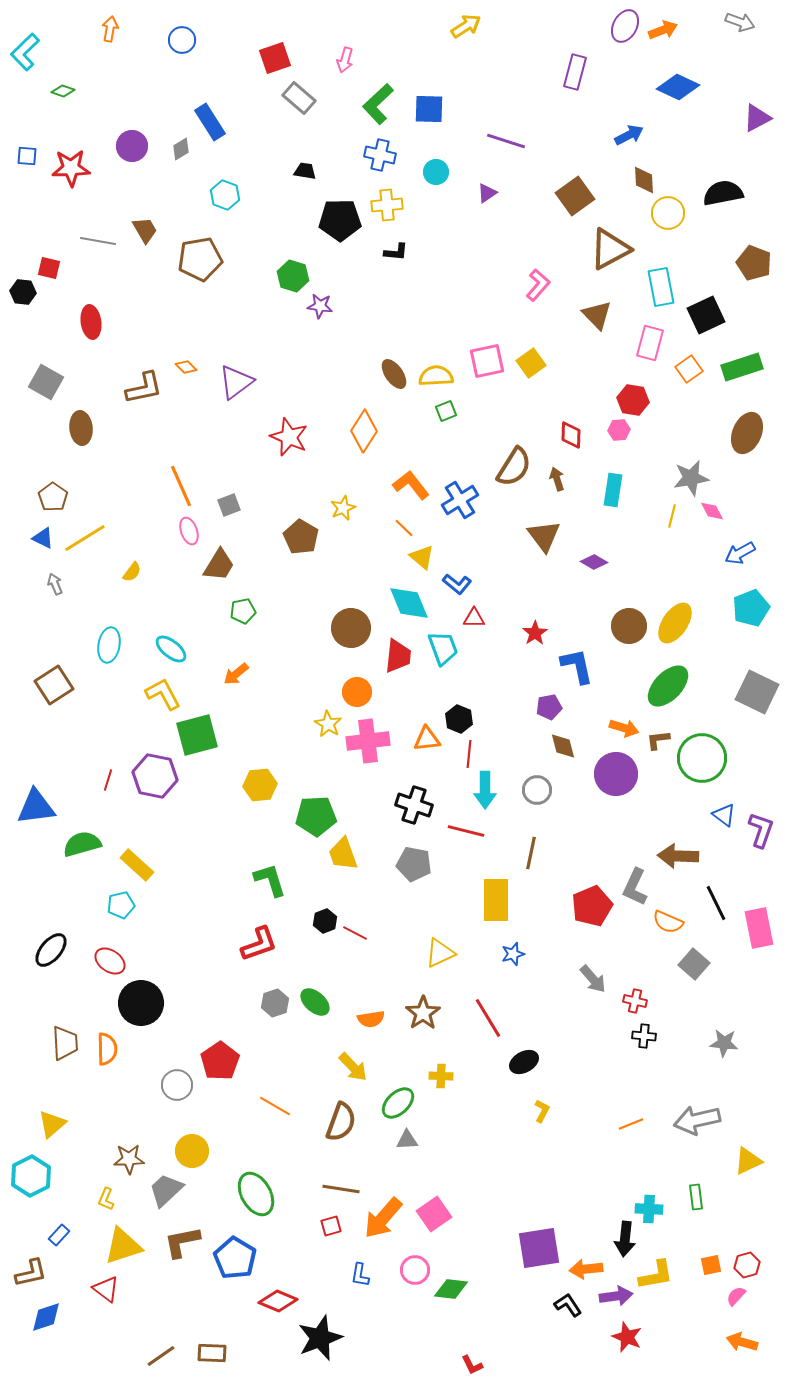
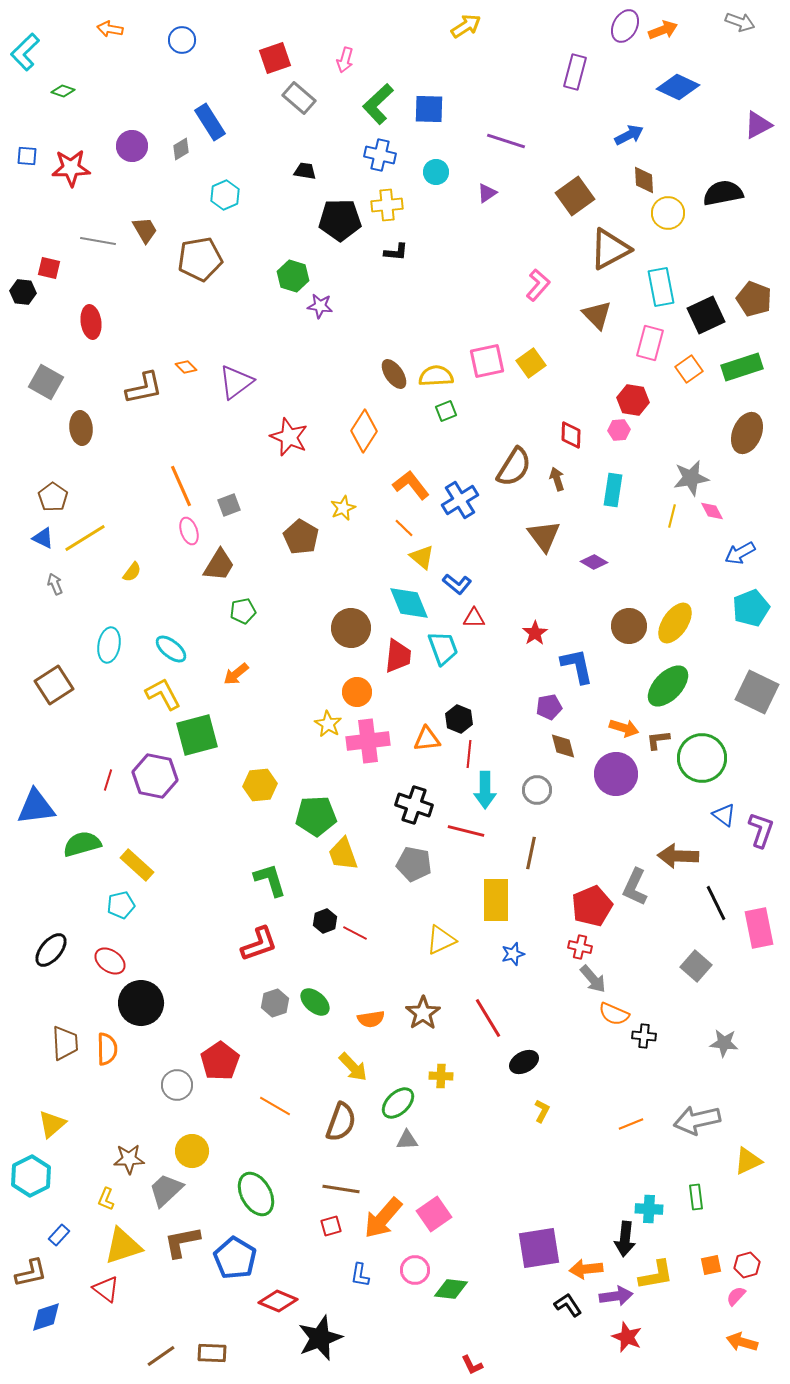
orange arrow at (110, 29): rotated 90 degrees counterclockwise
purple triangle at (757, 118): moved 1 px right, 7 px down
cyan hexagon at (225, 195): rotated 16 degrees clockwise
brown pentagon at (754, 263): moved 36 px down
orange semicircle at (668, 922): moved 54 px left, 92 px down
yellow triangle at (440, 953): moved 1 px right, 13 px up
gray square at (694, 964): moved 2 px right, 2 px down
red cross at (635, 1001): moved 55 px left, 54 px up
